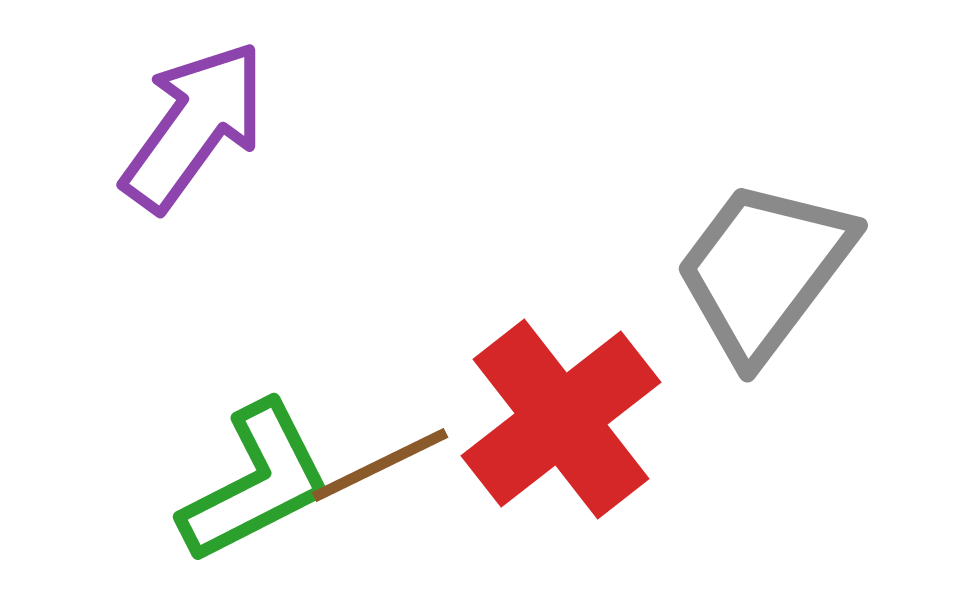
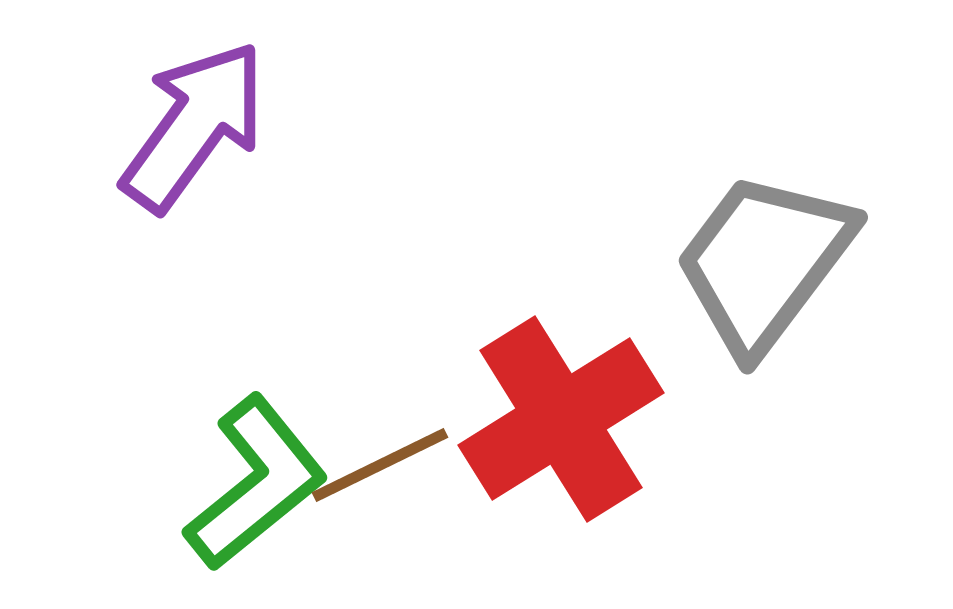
gray trapezoid: moved 8 px up
red cross: rotated 6 degrees clockwise
green L-shape: rotated 12 degrees counterclockwise
